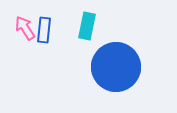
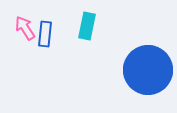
blue rectangle: moved 1 px right, 4 px down
blue circle: moved 32 px right, 3 px down
